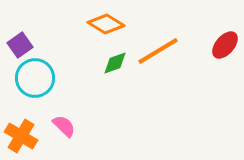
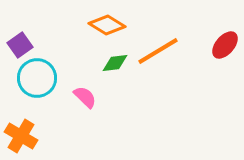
orange diamond: moved 1 px right, 1 px down
green diamond: rotated 12 degrees clockwise
cyan circle: moved 2 px right
pink semicircle: moved 21 px right, 29 px up
